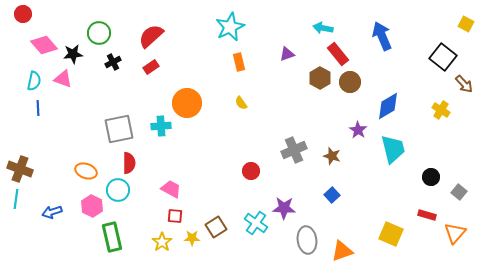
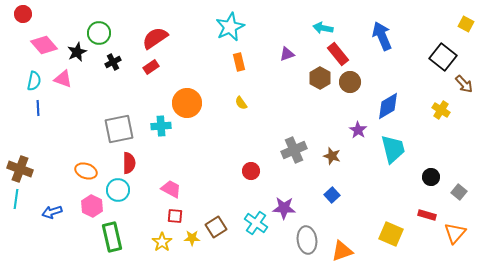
red semicircle at (151, 36): moved 4 px right, 2 px down; rotated 8 degrees clockwise
black star at (73, 54): moved 4 px right, 2 px up; rotated 18 degrees counterclockwise
